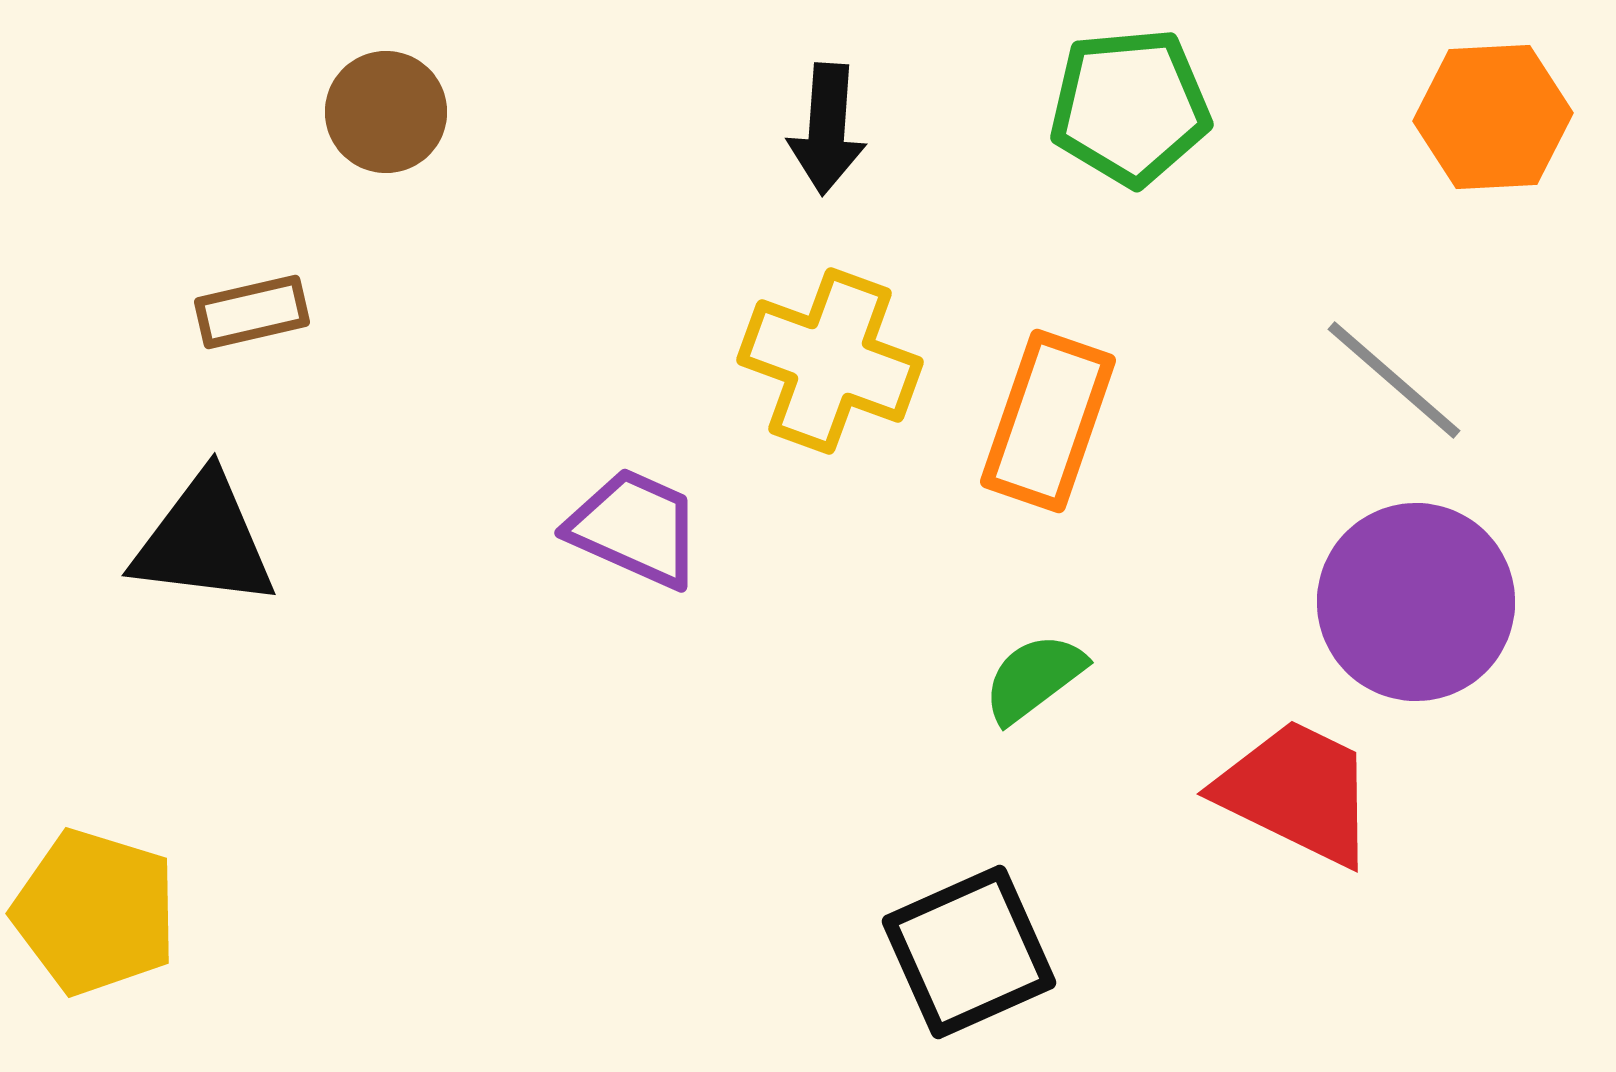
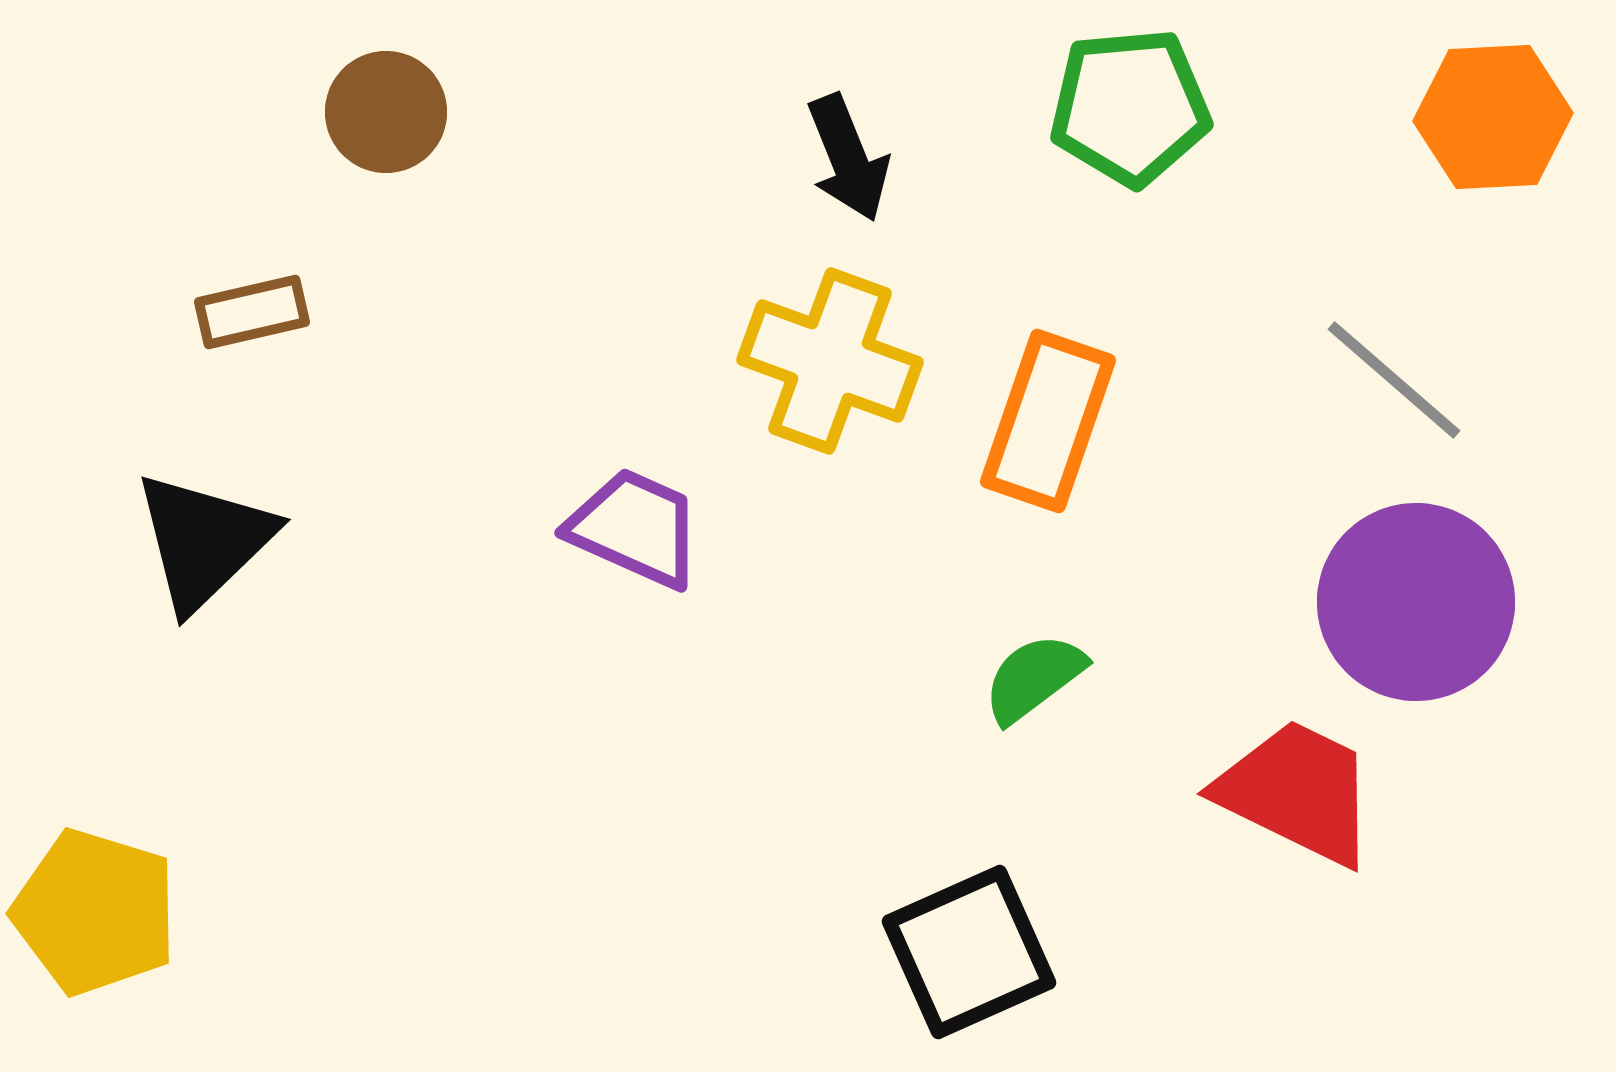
black arrow: moved 21 px right, 29 px down; rotated 26 degrees counterclockwise
black triangle: rotated 51 degrees counterclockwise
